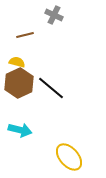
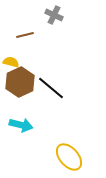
yellow semicircle: moved 6 px left
brown hexagon: moved 1 px right, 1 px up
cyan arrow: moved 1 px right, 5 px up
